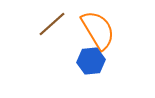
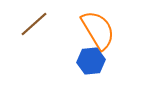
brown line: moved 18 px left
